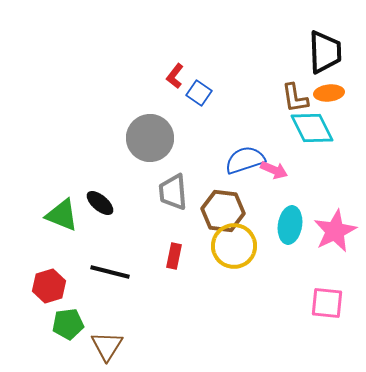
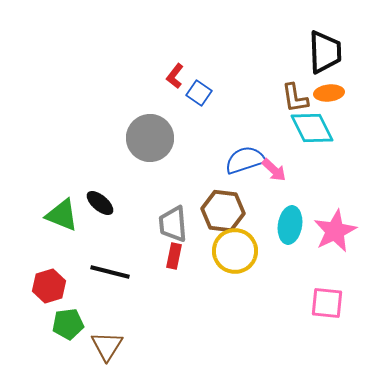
pink arrow: rotated 20 degrees clockwise
gray trapezoid: moved 32 px down
yellow circle: moved 1 px right, 5 px down
